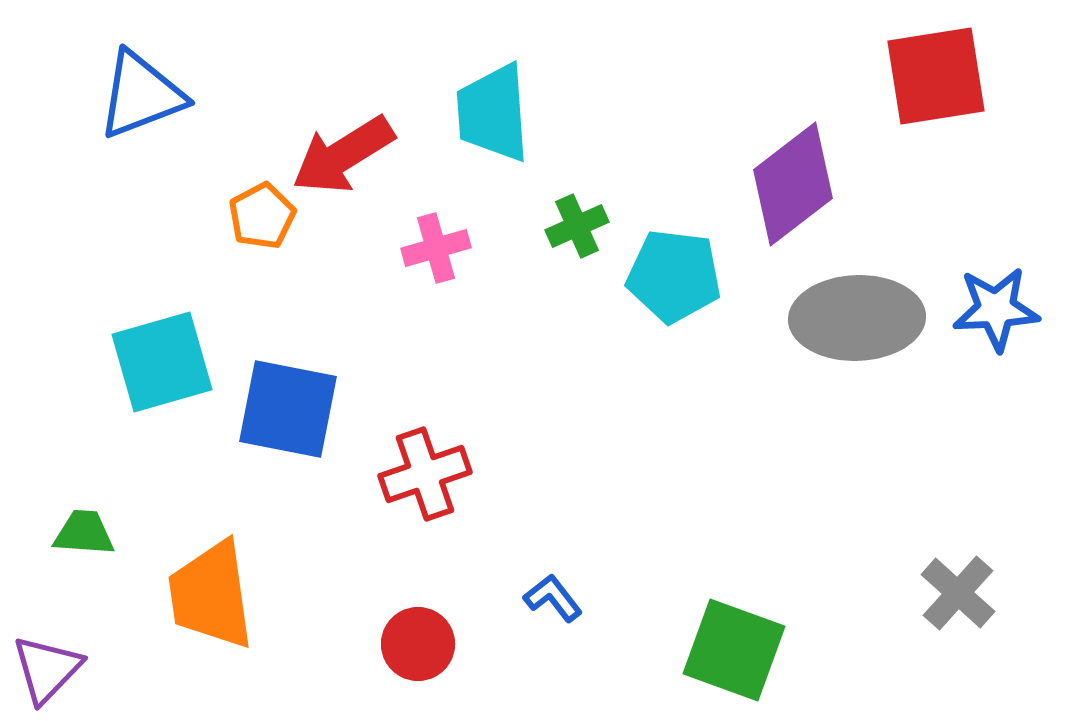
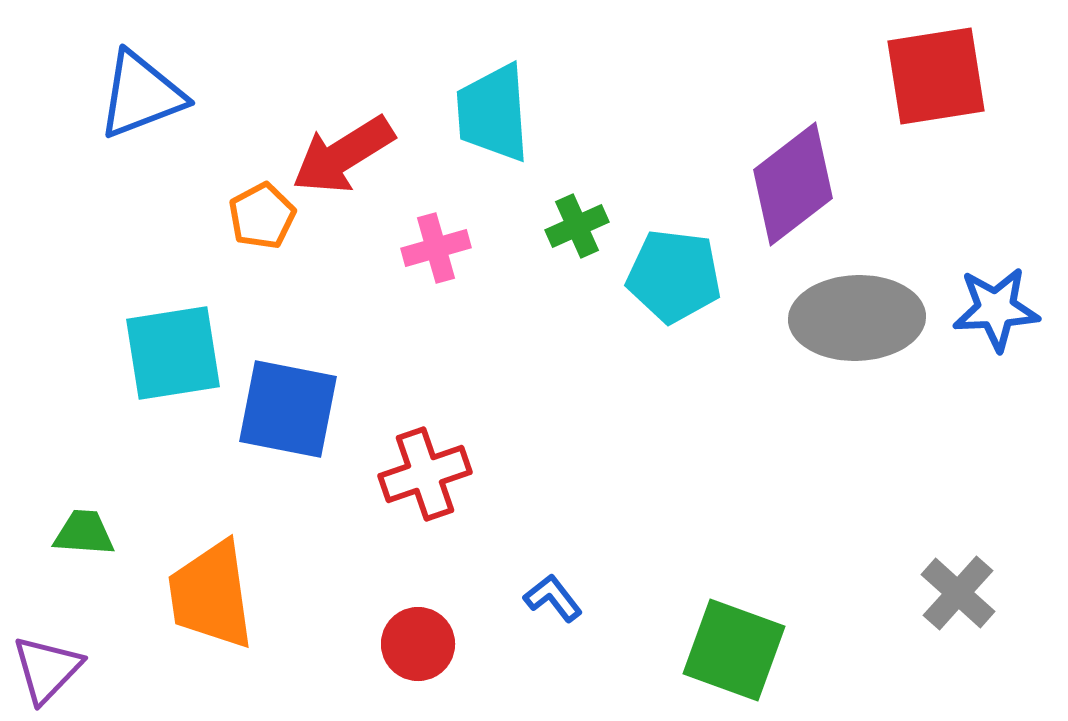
cyan square: moved 11 px right, 9 px up; rotated 7 degrees clockwise
